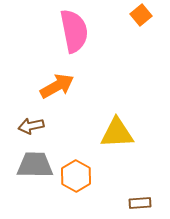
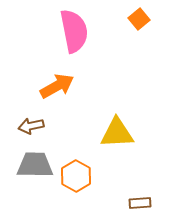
orange square: moved 2 px left, 4 px down
